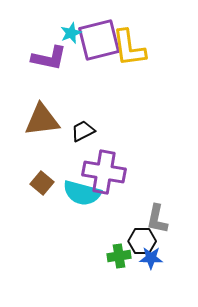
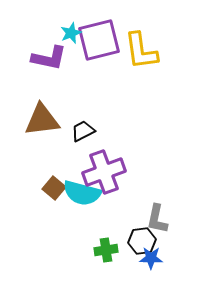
yellow L-shape: moved 12 px right, 3 px down
purple cross: rotated 30 degrees counterclockwise
brown square: moved 12 px right, 5 px down
black hexagon: rotated 8 degrees counterclockwise
green cross: moved 13 px left, 6 px up
